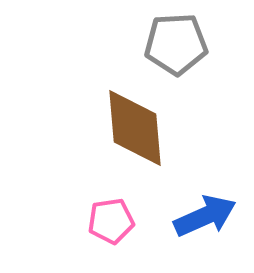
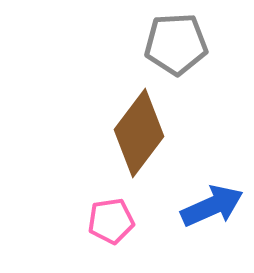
brown diamond: moved 4 px right, 5 px down; rotated 42 degrees clockwise
blue arrow: moved 7 px right, 10 px up
